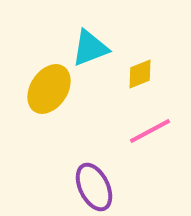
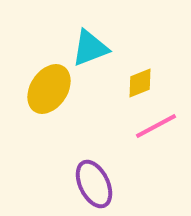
yellow diamond: moved 9 px down
pink line: moved 6 px right, 5 px up
purple ellipse: moved 3 px up
